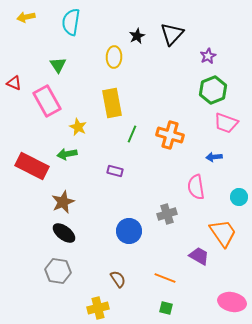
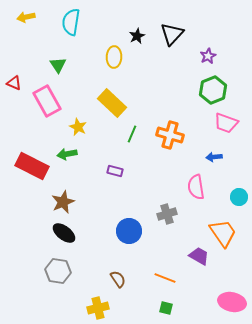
yellow rectangle: rotated 36 degrees counterclockwise
